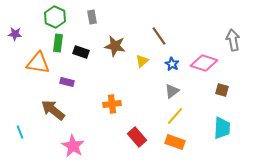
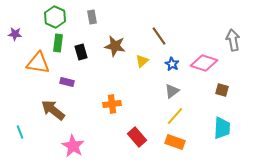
black rectangle: rotated 56 degrees clockwise
